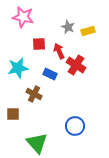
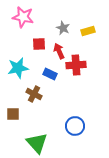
gray star: moved 5 px left, 1 px down
red cross: rotated 36 degrees counterclockwise
